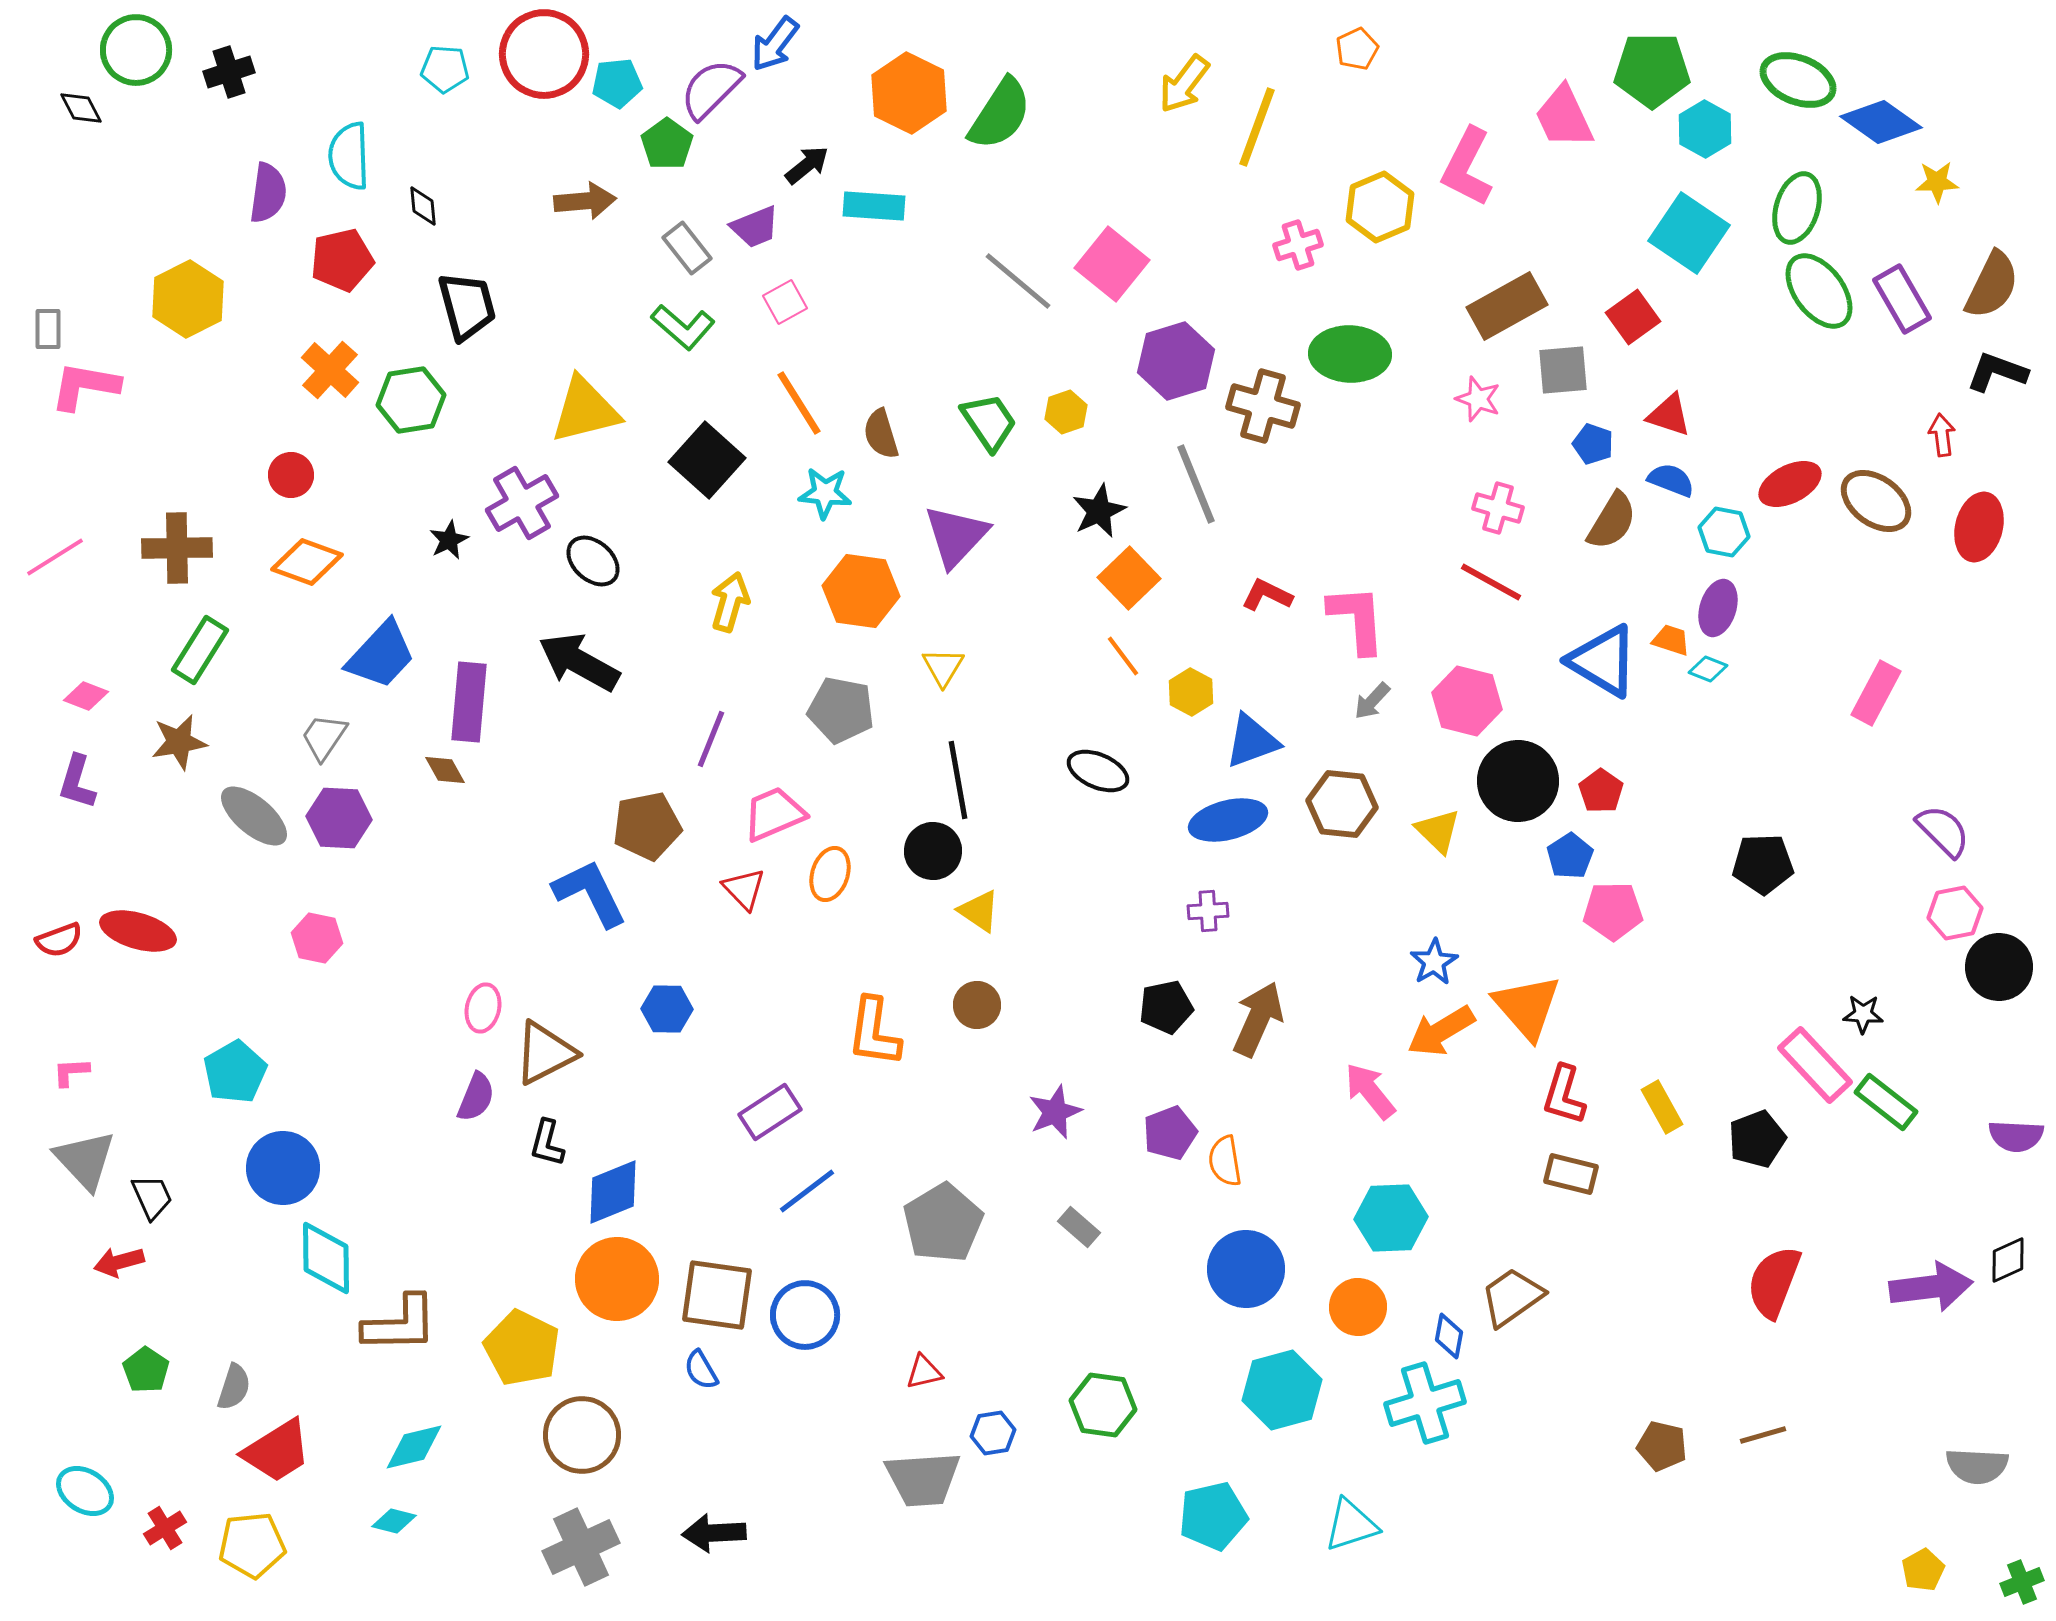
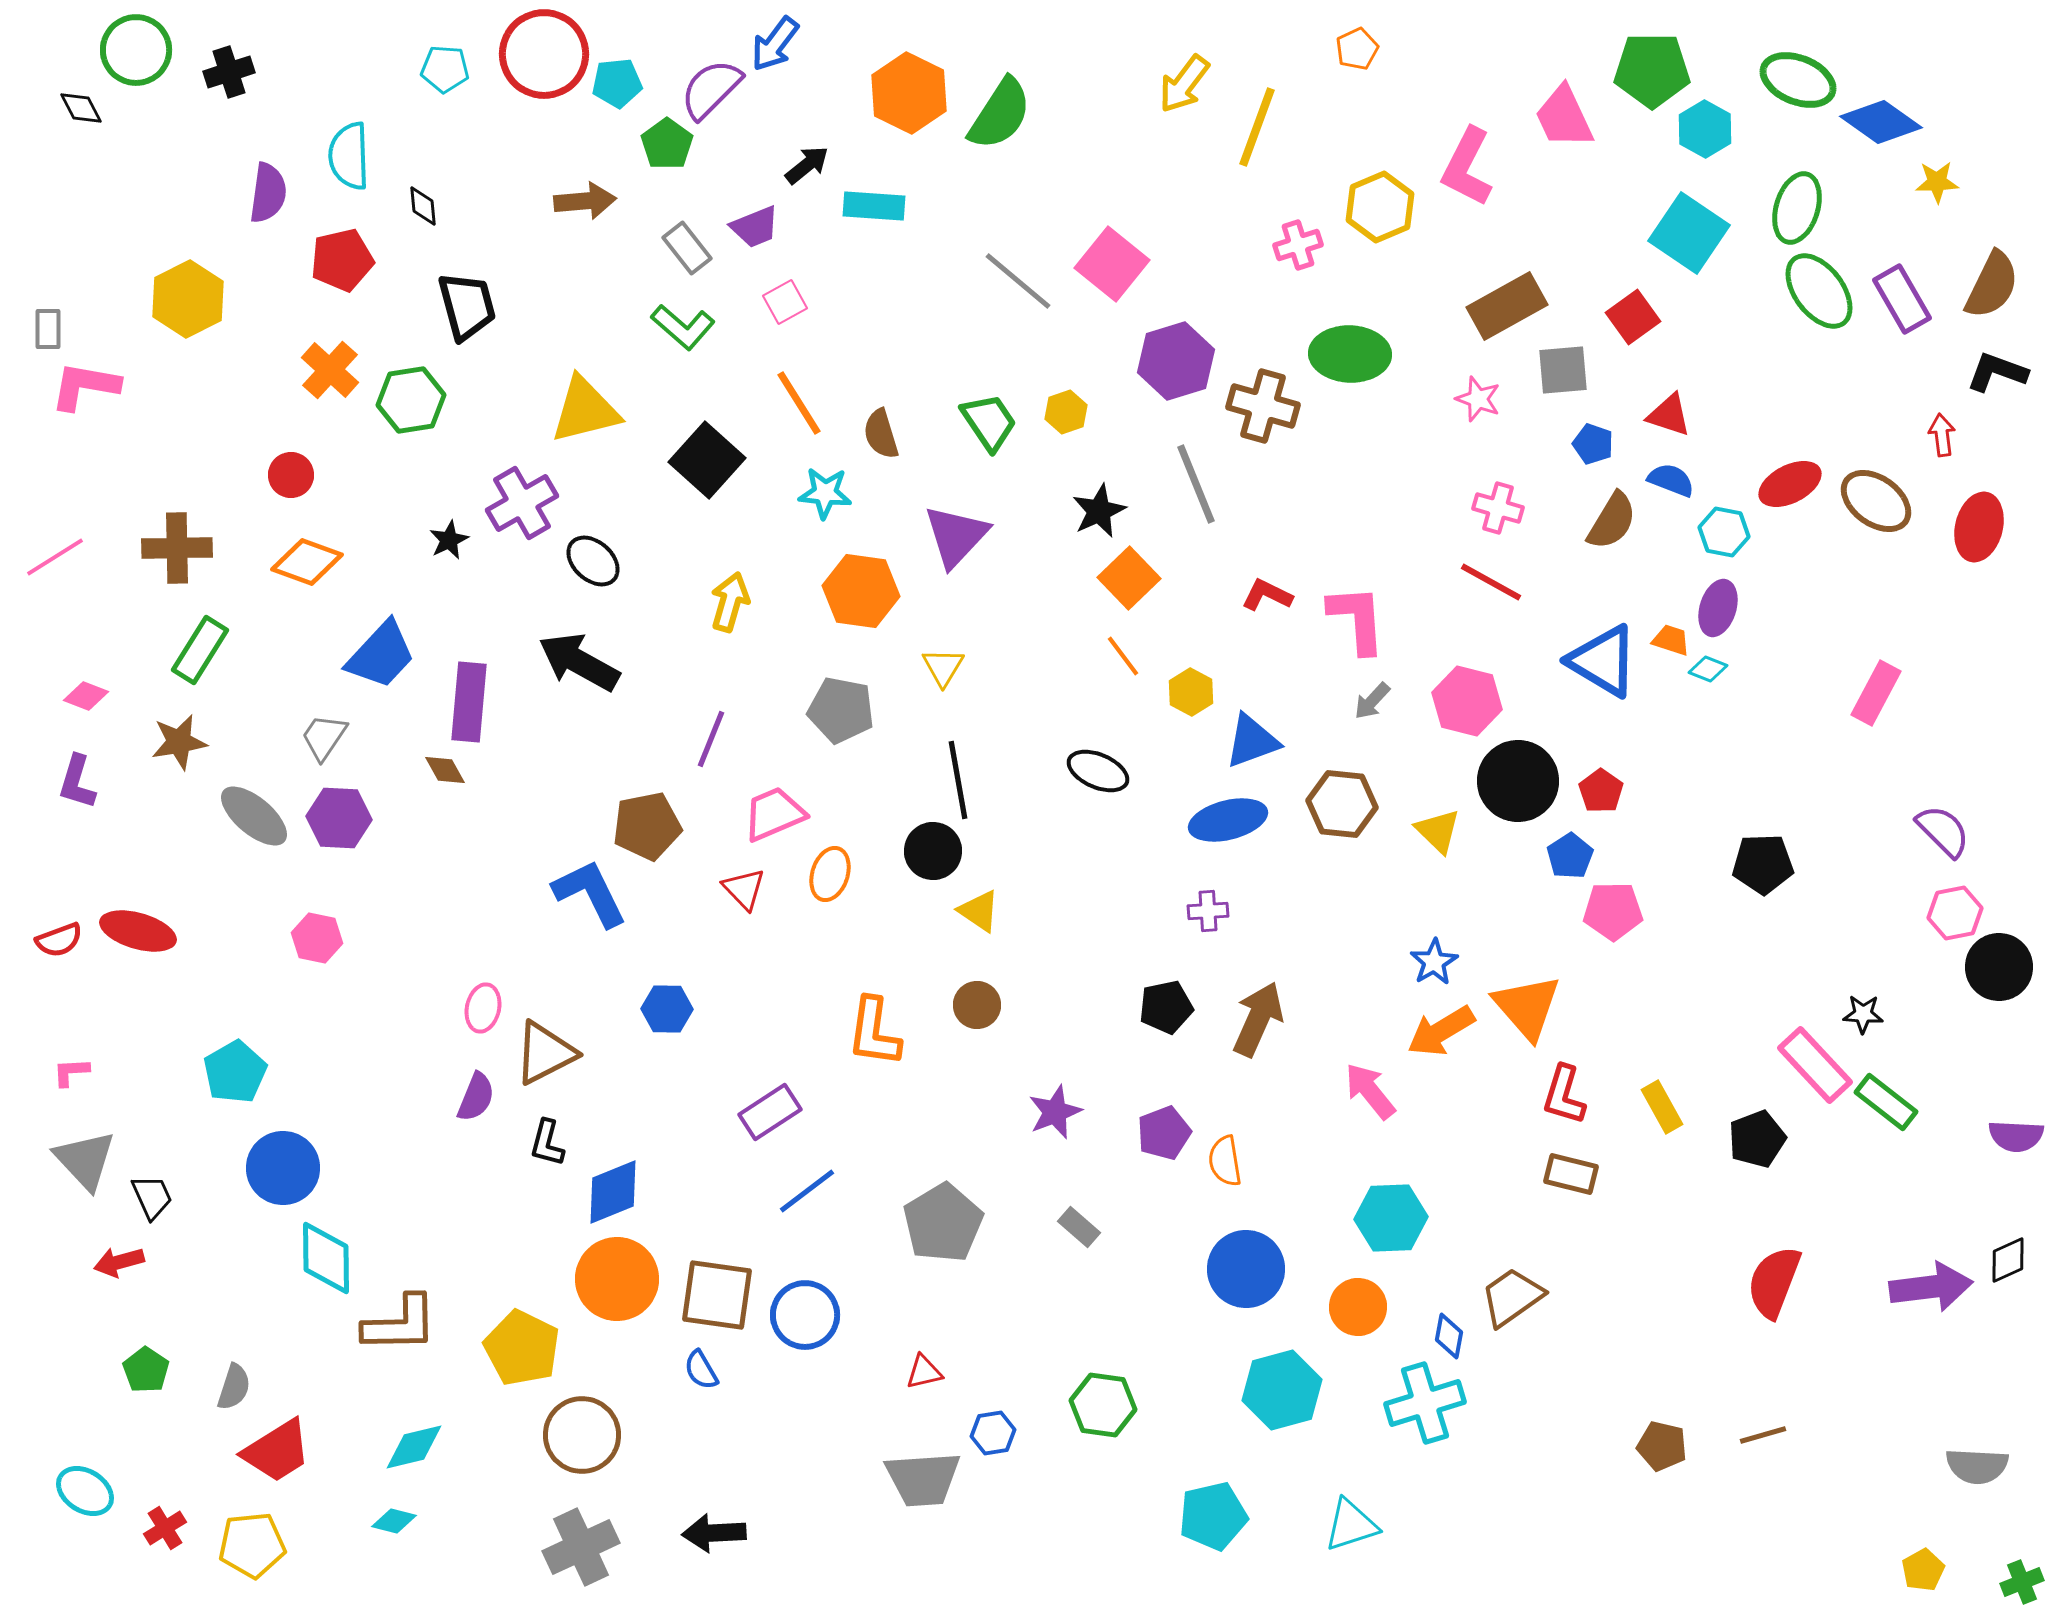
purple pentagon at (1170, 1133): moved 6 px left
